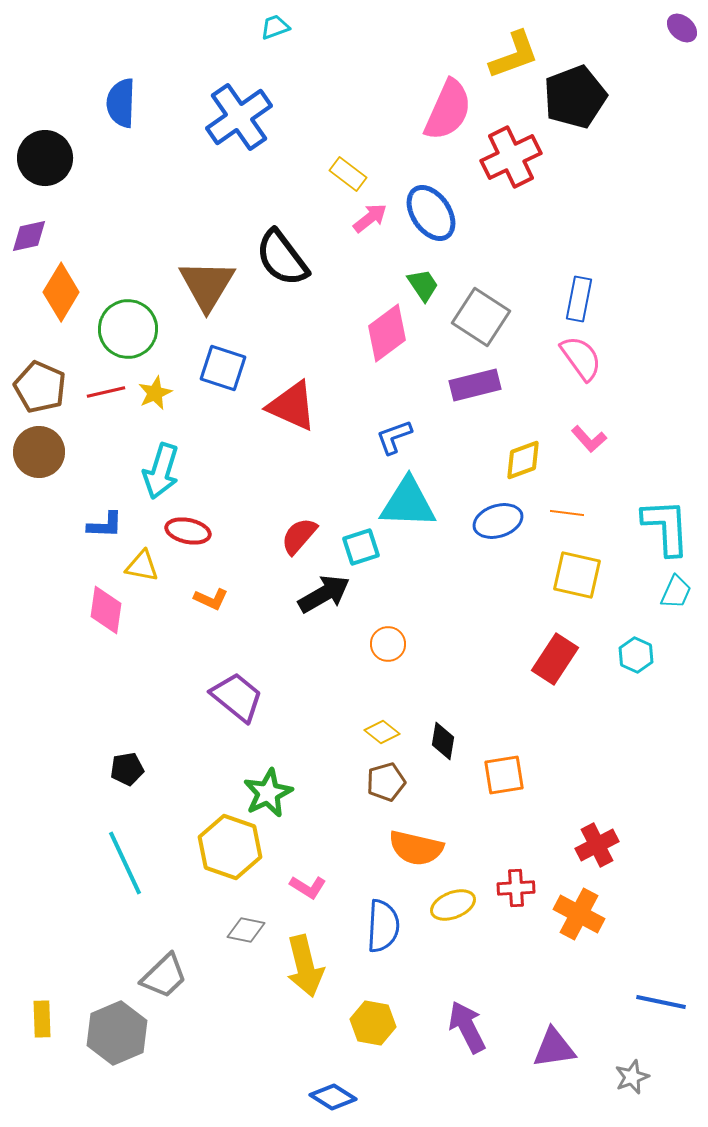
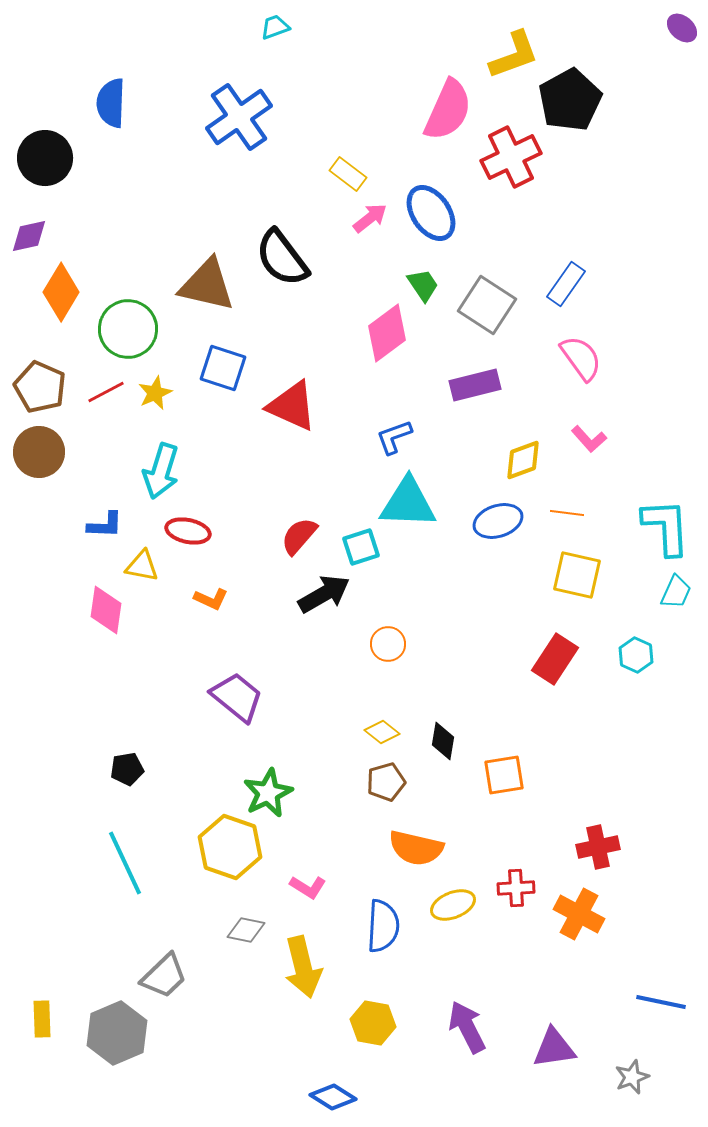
black pentagon at (575, 97): moved 5 px left, 3 px down; rotated 8 degrees counterclockwise
blue semicircle at (121, 103): moved 10 px left
brown triangle at (207, 285): rotated 48 degrees counterclockwise
blue rectangle at (579, 299): moved 13 px left, 15 px up; rotated 24 degrees clockwise
gray square at (481, 317): moved 6 px right, 12 px up
red line at (106, 392): rotated 15 degrees counterclockwise
red cross at (597, 845): moved 1 px right, 2 px down; rotated 15 degrees clockwise
yellow arrow at (305, 966): moved 2 px left, 1 px down
